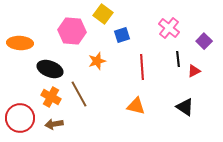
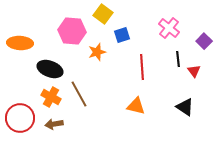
orange star: moved 9 px up
red triangle: rotated 40 degrees counterclockwise
